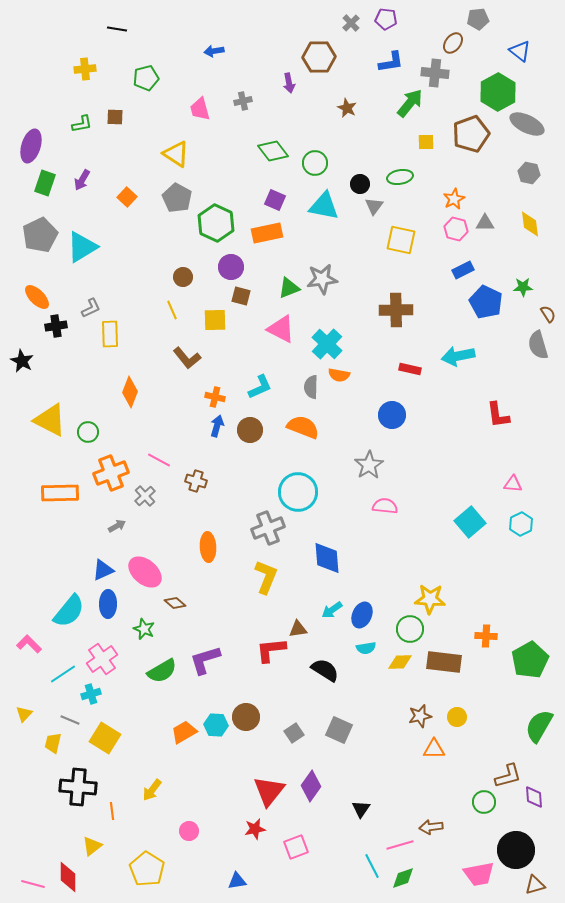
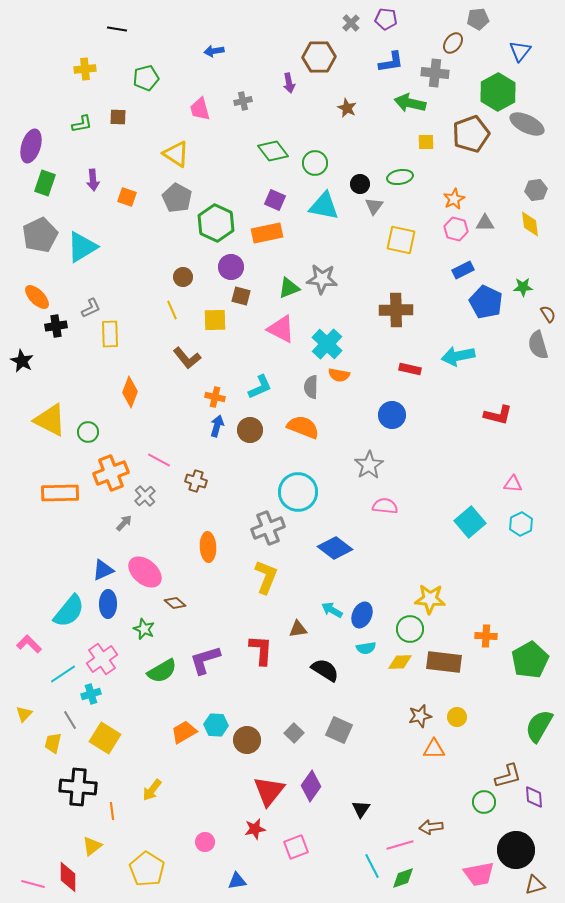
blue triangle at (520, 51): rotated 30 degrees clockwise
green arrow at (410, 103): rotated 116 degrees counterclockwise
brown square at (115, 117): moved 3 px right
gray hexagon at (529, 173): moved 7 px right, 17 px down; rotated 20 degrees counterclockwise
purple arrow at (82, 180): moved 11 px right; rotated 35 degrees counterclockwise
orange square at (127, 197): rotated 24 degrees counterclockwise
gray star at (322, 279): rotated 12 degrees clockwise
red L-shape at (498, 415): rotated 68 degrees counterclockwise
gray arrow at (117, 526): moved 7 px right, 3 px up; rotated 18 degrees counterclockwise
blue diamond at (327, 558): moved 8 px right, 10 px up; rotated 48 degrees counterclockwise
cyan arrow at (332, 610): rotated 65 degrees clockwise
red L-shape at (271, 650): moved 10 px left; rotated 100 degrees clockwise
brown circle at (246, 717): moved 1 px right, 23 px down
gray line at (70, 720): rotated 36 degrees clockwise
gray square at (294, 733): rotated 12 degrees counterclockwise
pink circle at (189, 831): moved 16 px right, 11 px down
